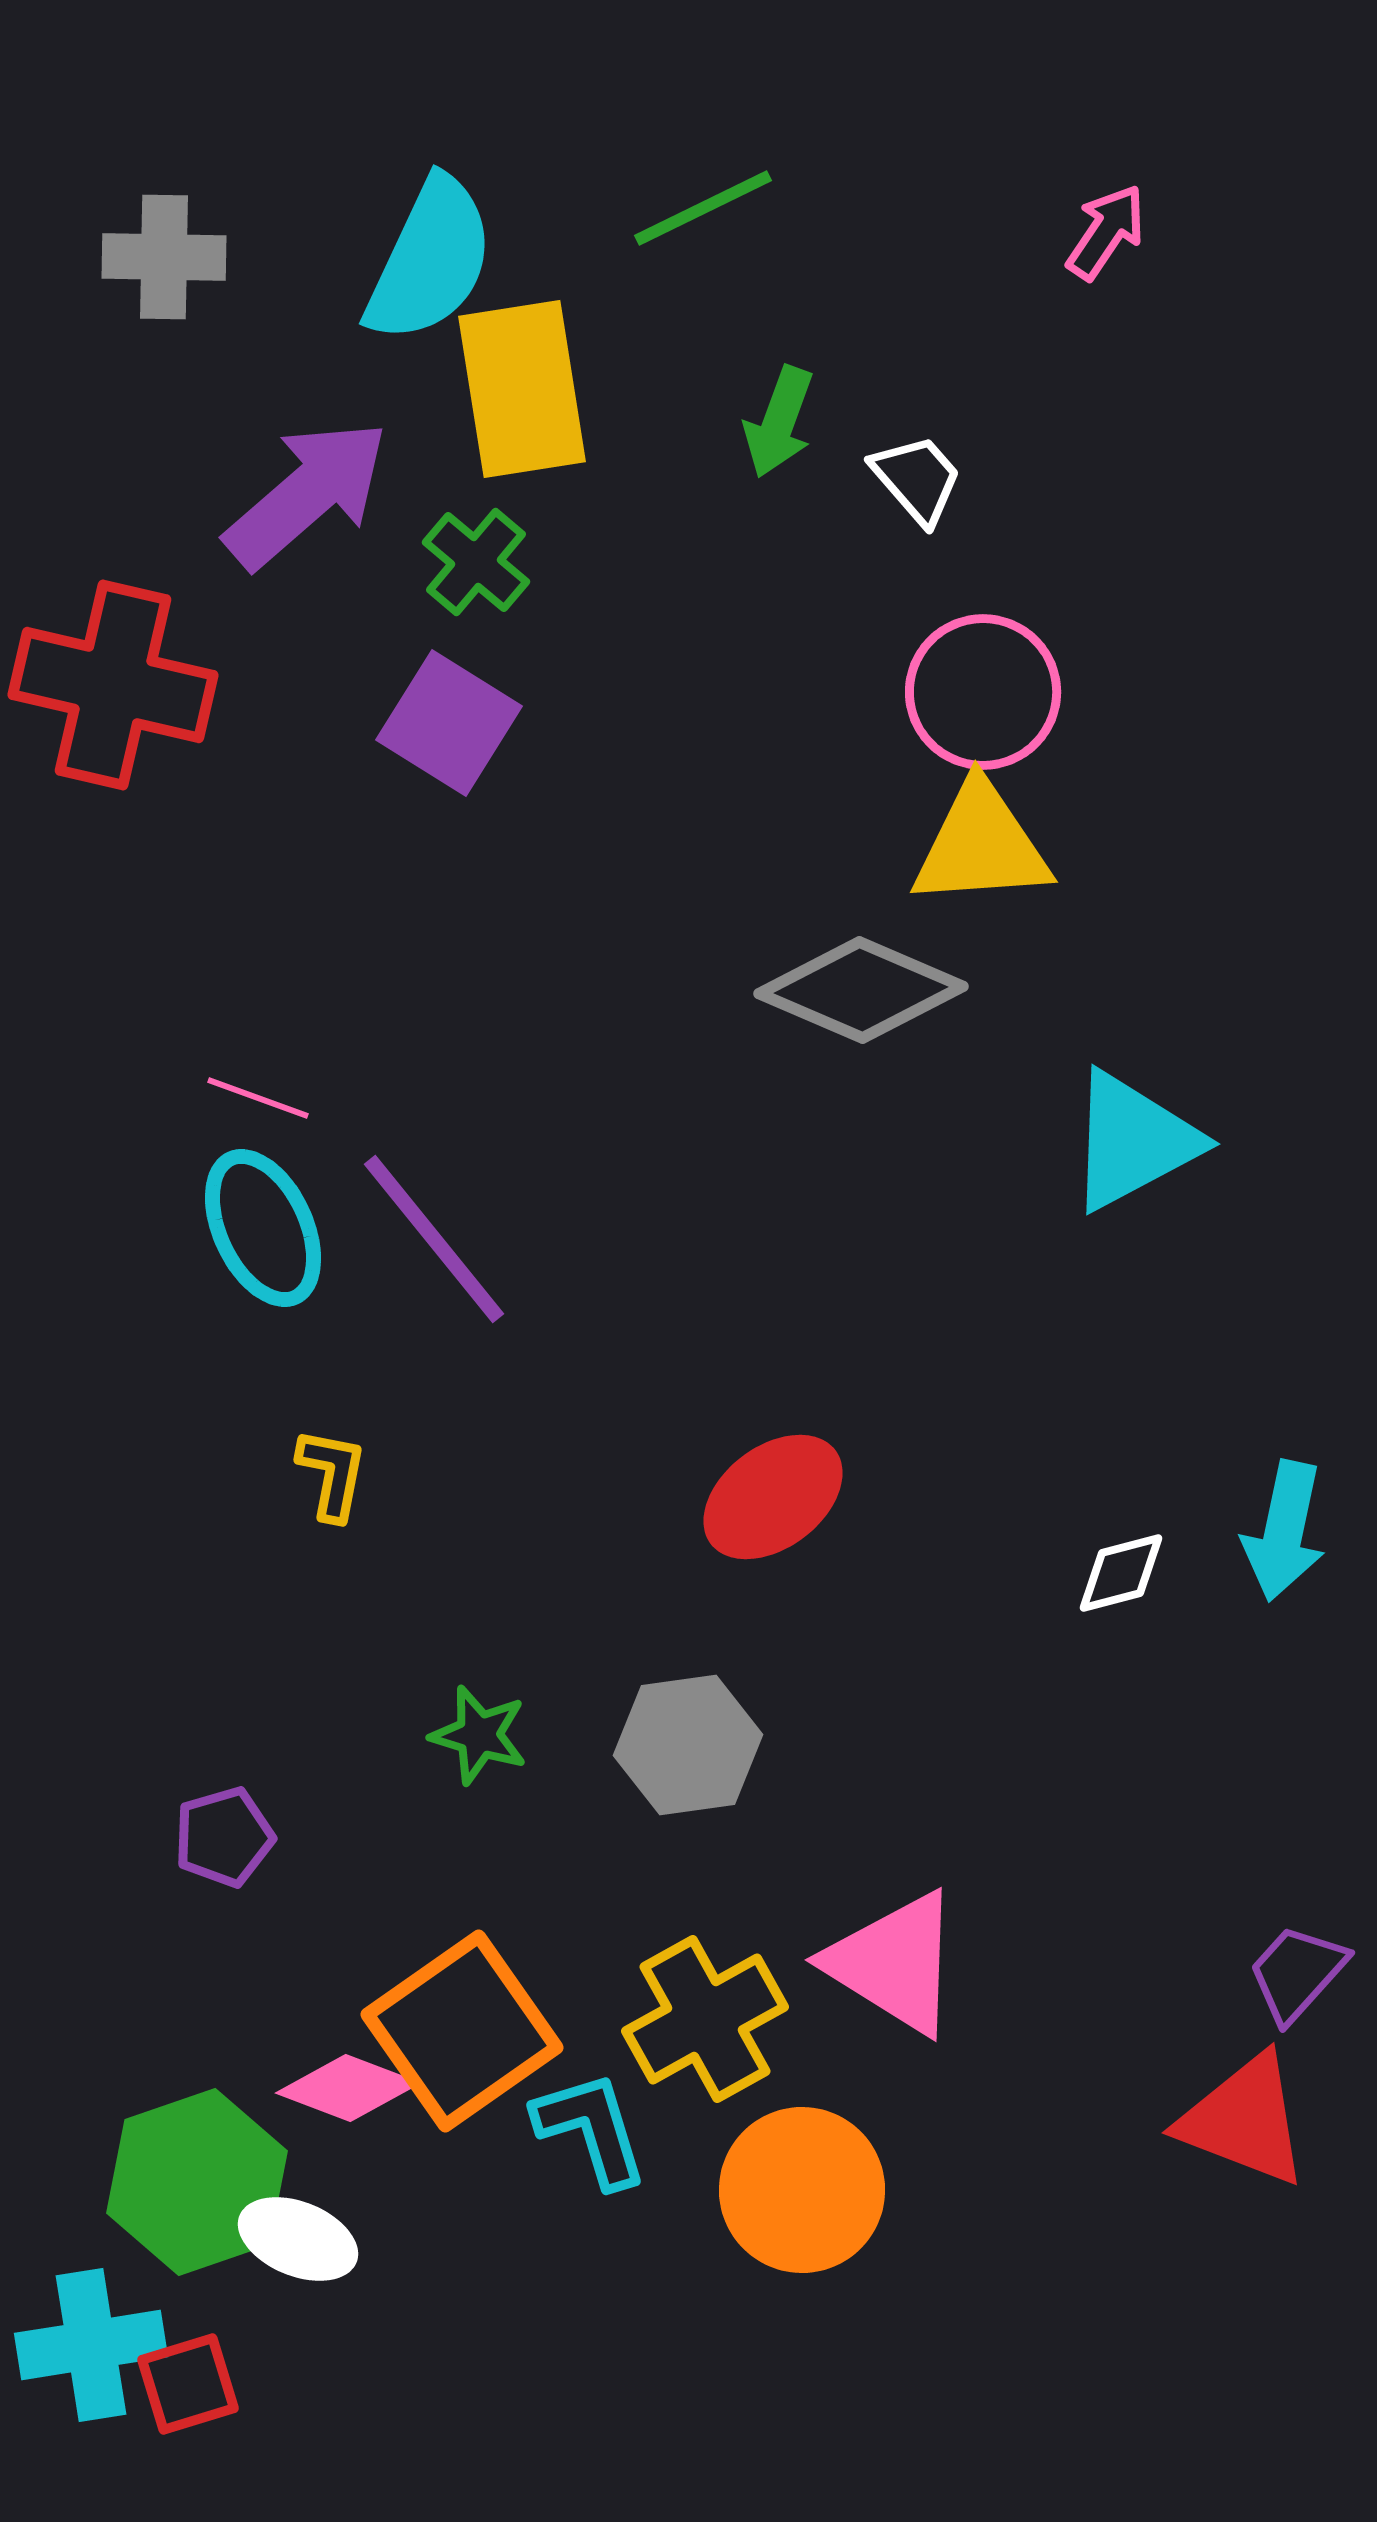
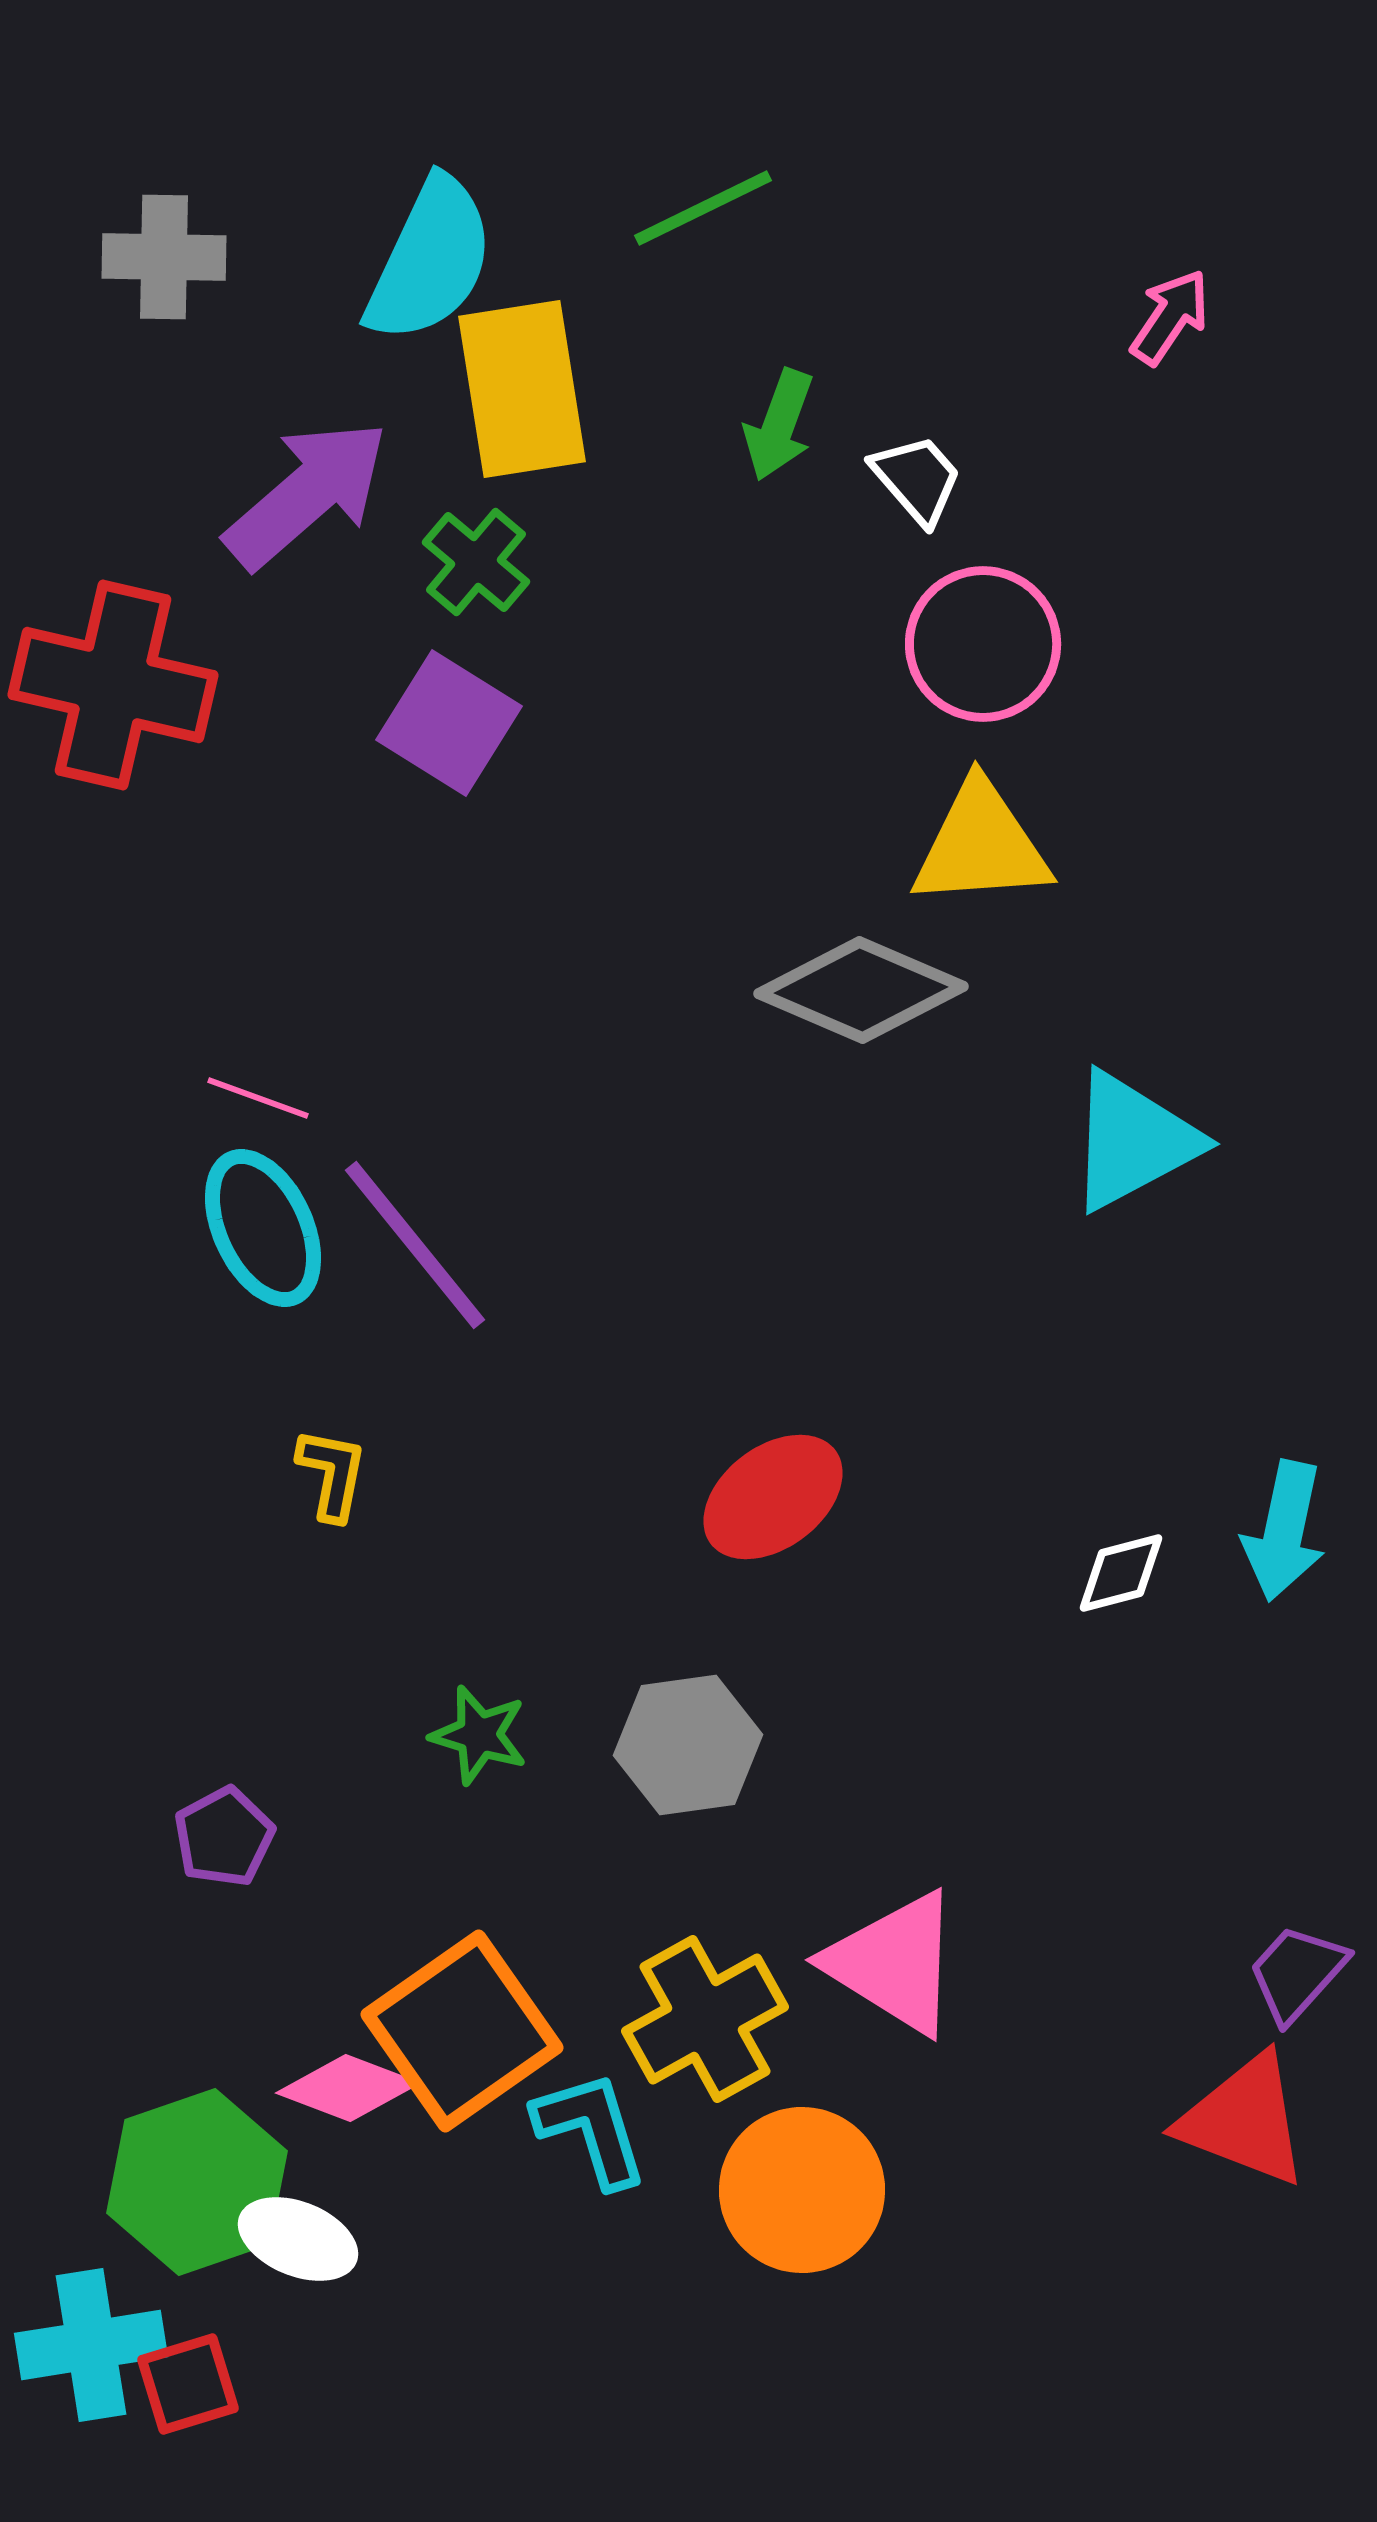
pink arrow: moved 64 px right, 85 px down
green arrow: moved 3 px down
pink circle: moved 48 px up
purple line: moved 19 px left, 6 px down
purple pentagon: rotated 12 degrees counterclockwise
